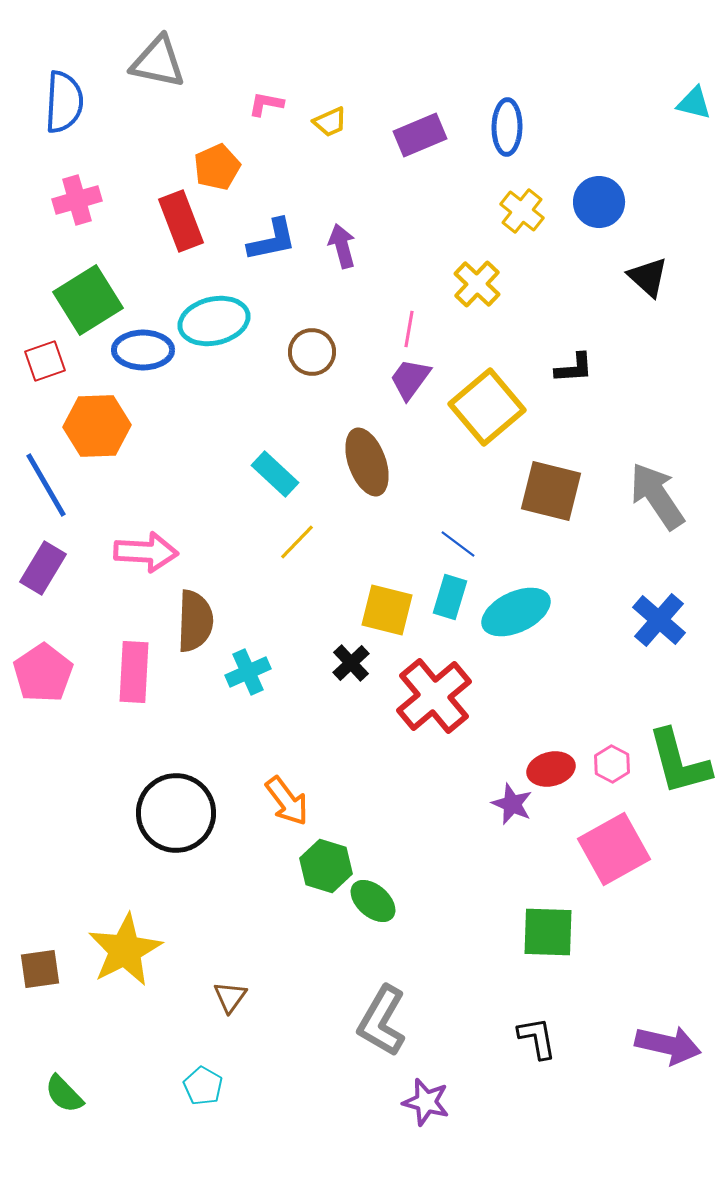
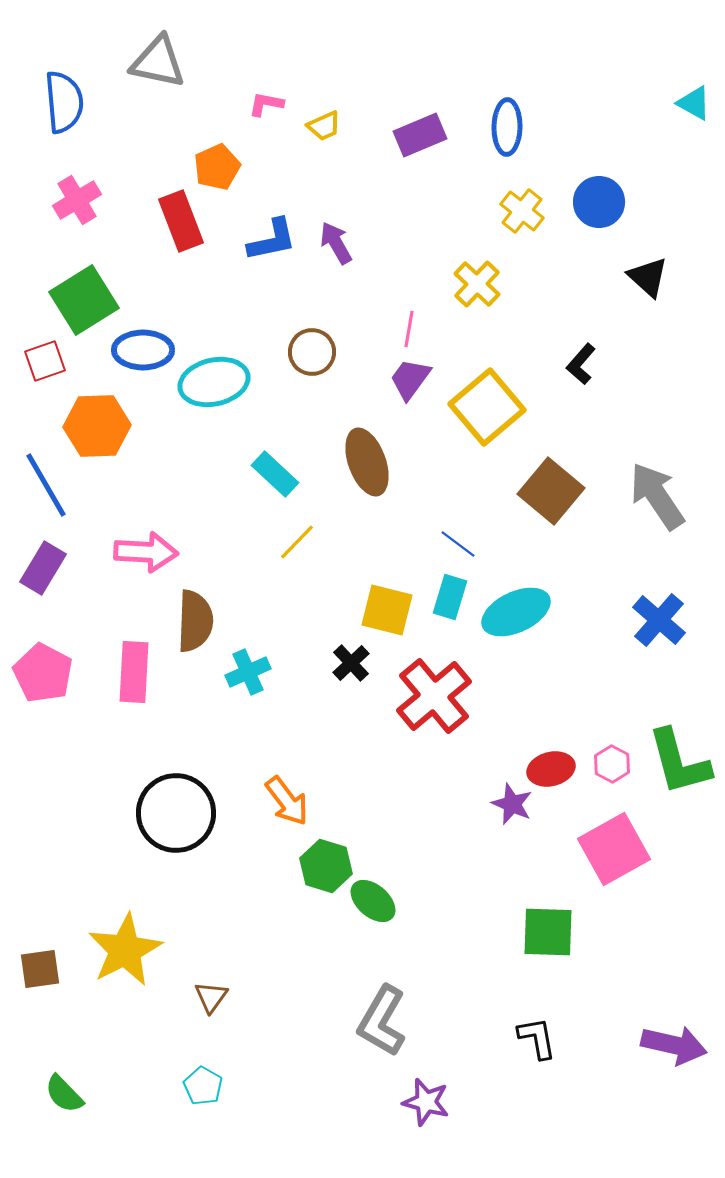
blue semicircle at (64, 102): rotated 8 degrees counterclockwise
cyan triangle at (694, 103): rotated 15 degrees clockwise
yellow trapezoid at (330, 122): moved 6 px left, 4 px down
pink cross at (77, 200): rotated 15 degrees counterclockwise
purple arrow at (342, 246): moved 6 px left, 3 px up; rotated 15 degrees counterclockwise
green square at (88, 300): moved 4 px left
cyan ellipse at (214, 321): moved 61 px down
black L-shape at (574, 368): moved 7 px right, 4 px up; rotated 135 degrees clockwise
brown square at (551, 491): rotated 26 degrees clockwise
pink pentagon at (43, 673): rotated 10 degrees counterclockwise
brown triangle at (230, 997): moved 19 px left
purple arrow at (668, 1045): moved 6 px right
